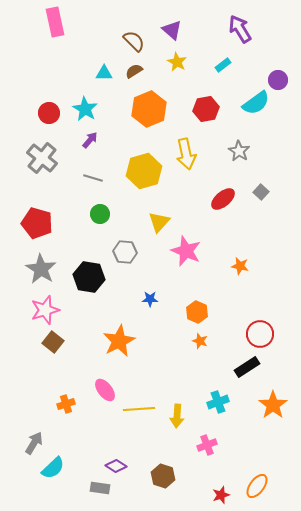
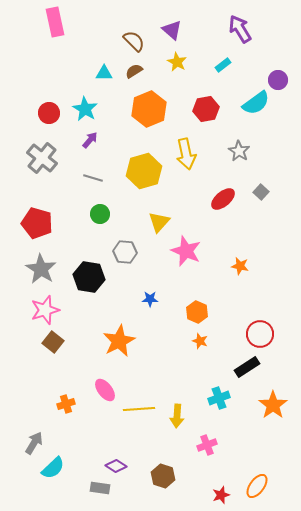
cyan cross at (218, 402): moved 1 px right, 4 px up
